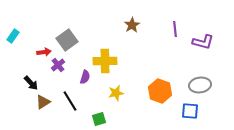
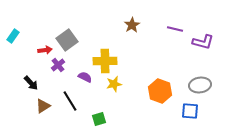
purple line: rotated 70 degrees counterclockwise
red arrow: moved 1 px right, 2 px up
purple semicircle: rotated 80 degrees counterclockwise
yellow star: moved 2 px left, 9 px up
brown triangle: moved 4 px down
